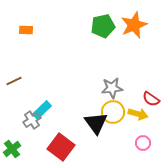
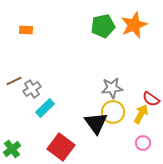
cyan rectangle: moved 3 px right, 2 px up
yellow arrow: moved 3 px right; rotated 78 degrees counterclockwise
gray cross: moved 31 px up
